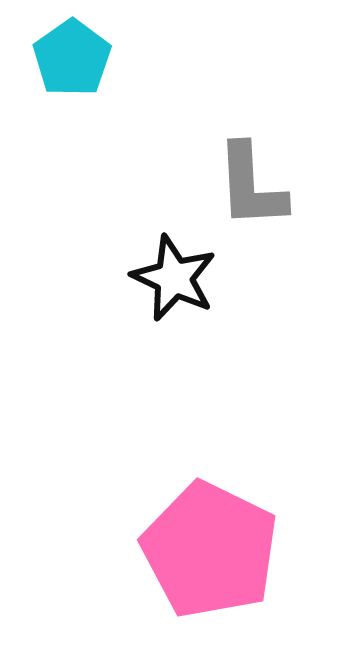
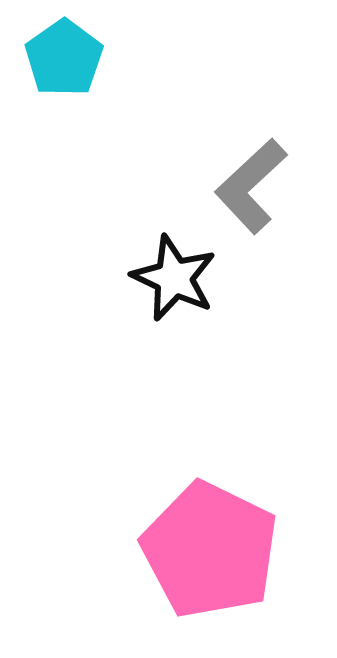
cyan pentagon: moved 8 px left
gray L-shape: rotated 50 degrees clockwise
